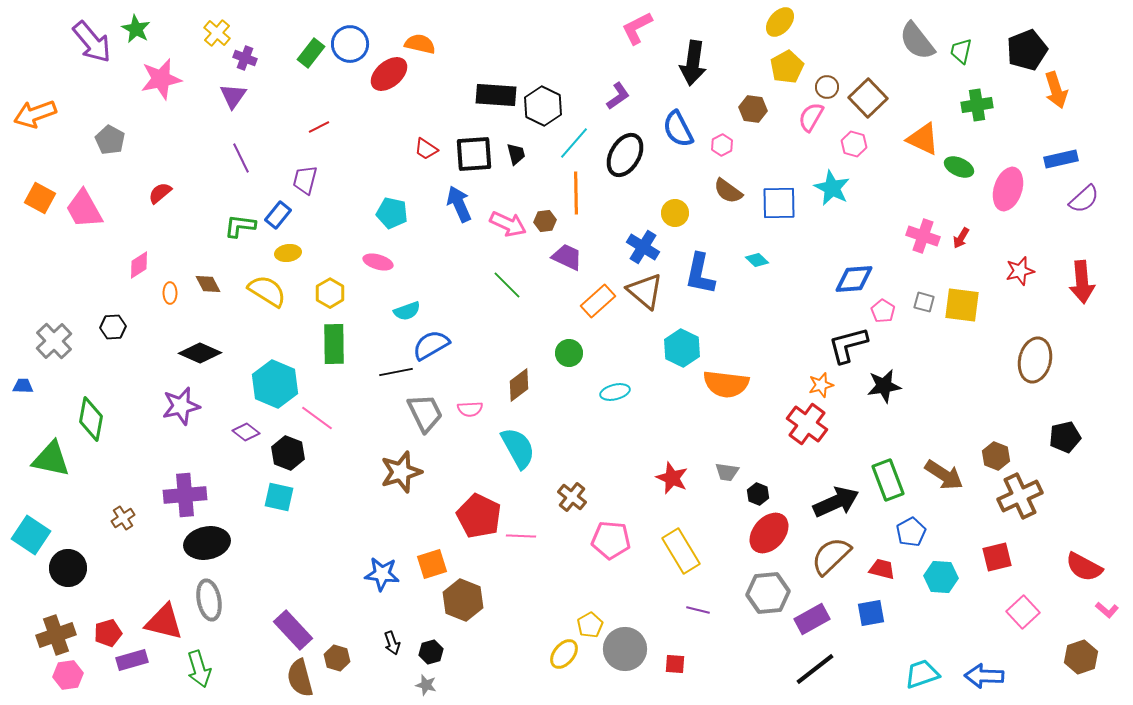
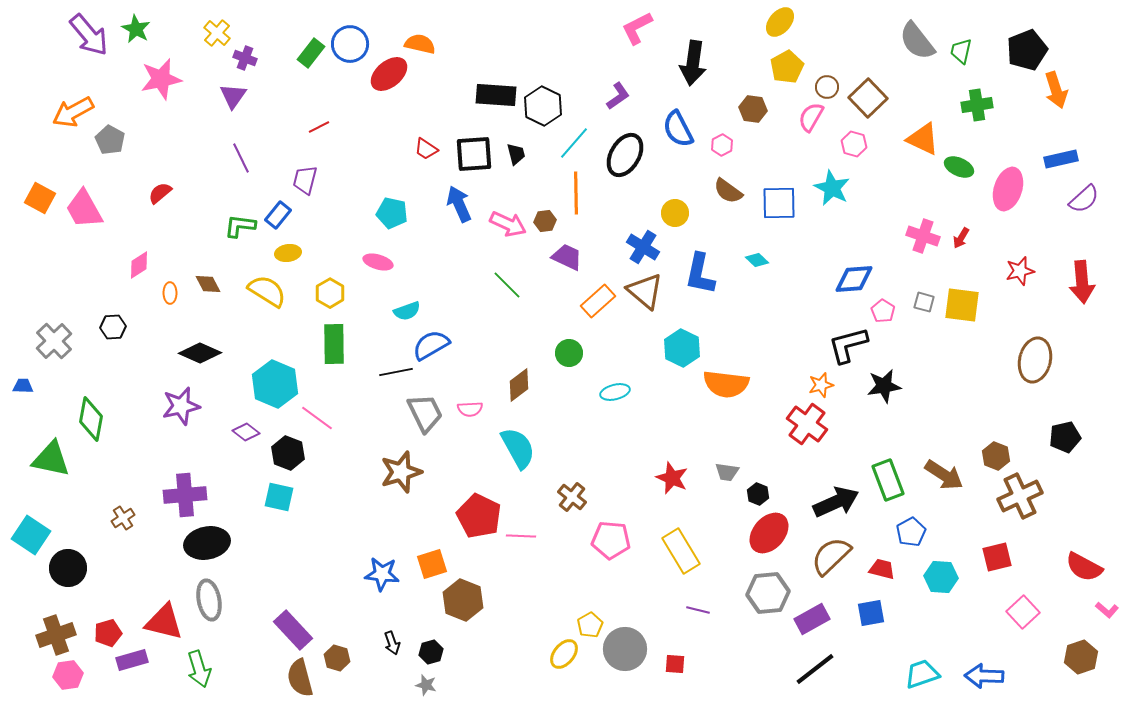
purple arrow at (92, 42): moved 3 px left, 7 px up
orange arrow at (35, 114): moved 38 px right, 2 px up; rotated 9 degrees counterclockwise
